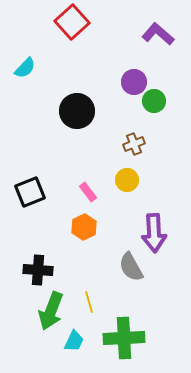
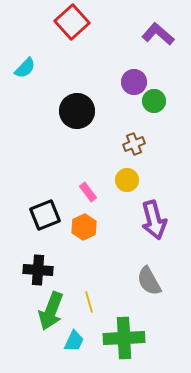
black square: moved 15 px right, 23 px down
purple arrow: moved 13 px up; rotated 12 degrees counterclockwise
gray semicircle: moved 18 px right, 14 px down
